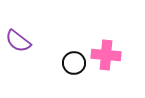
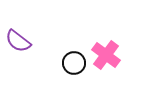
pink cross: rotated 32 degrees clockwise
